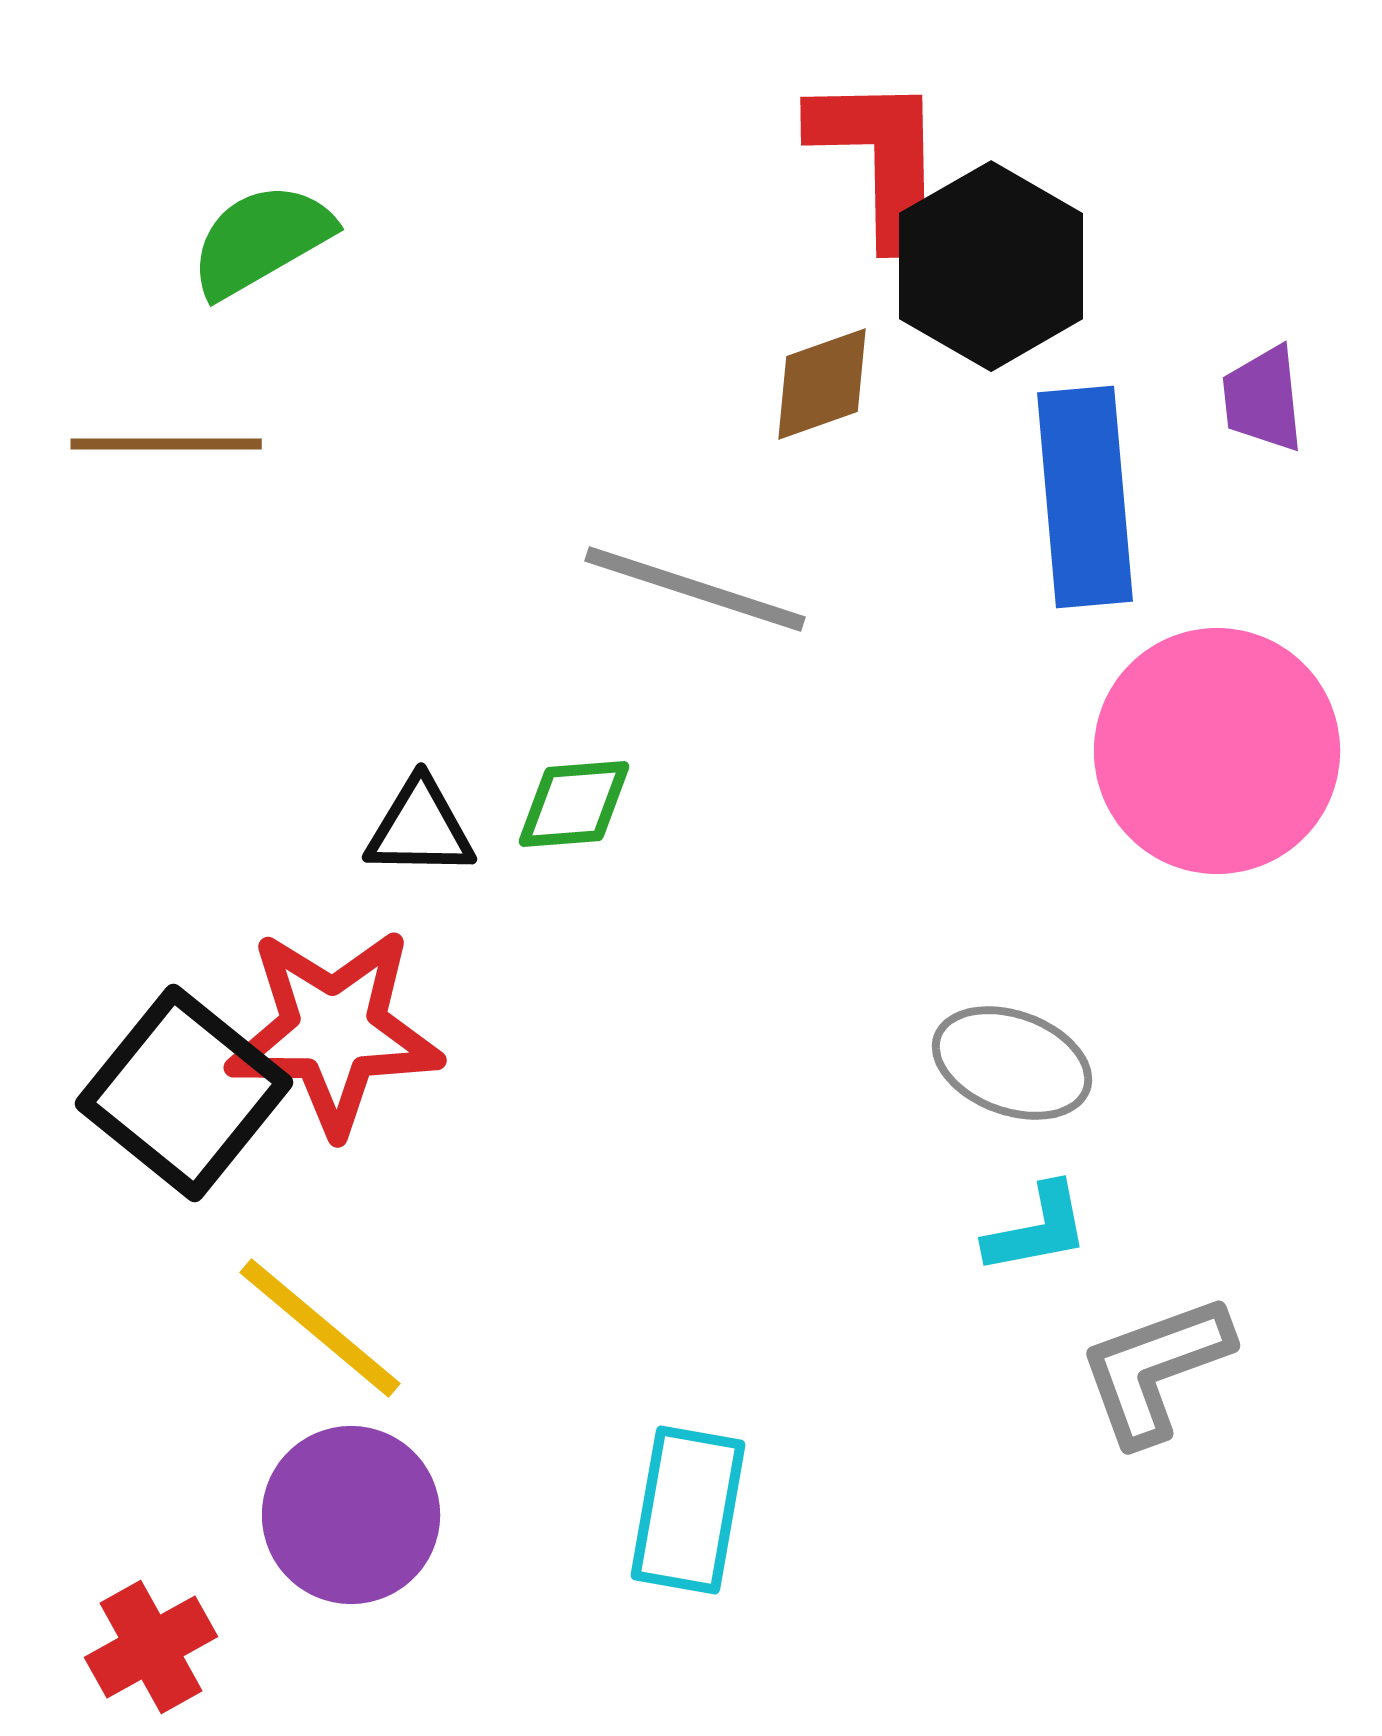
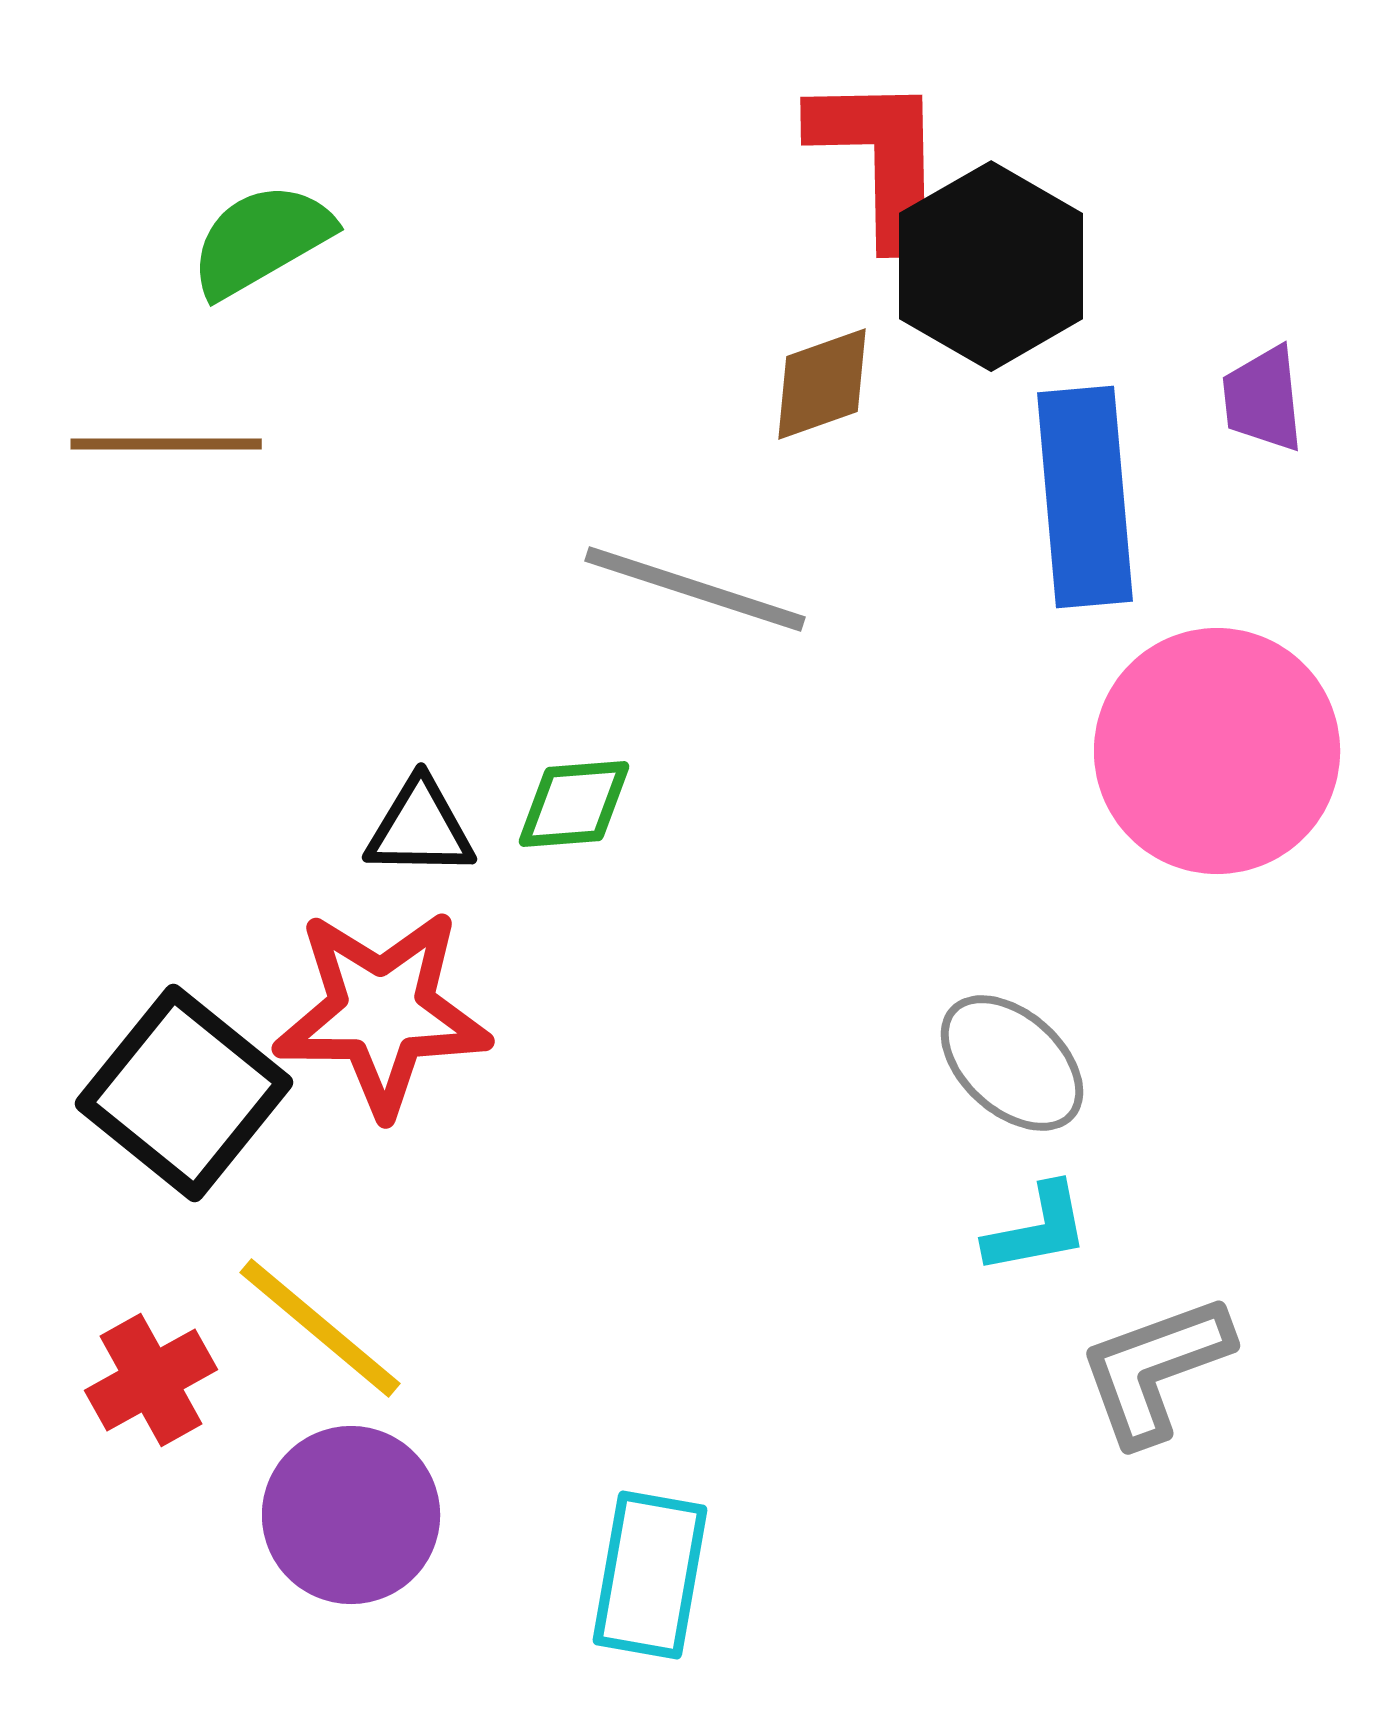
red star: moved 48 px right, 19 px up
gray ellipse: rotated 22 degrees clockwise
cyan rectangle: moved 38 px left, 65 px down
red cross: moved 267 px up
